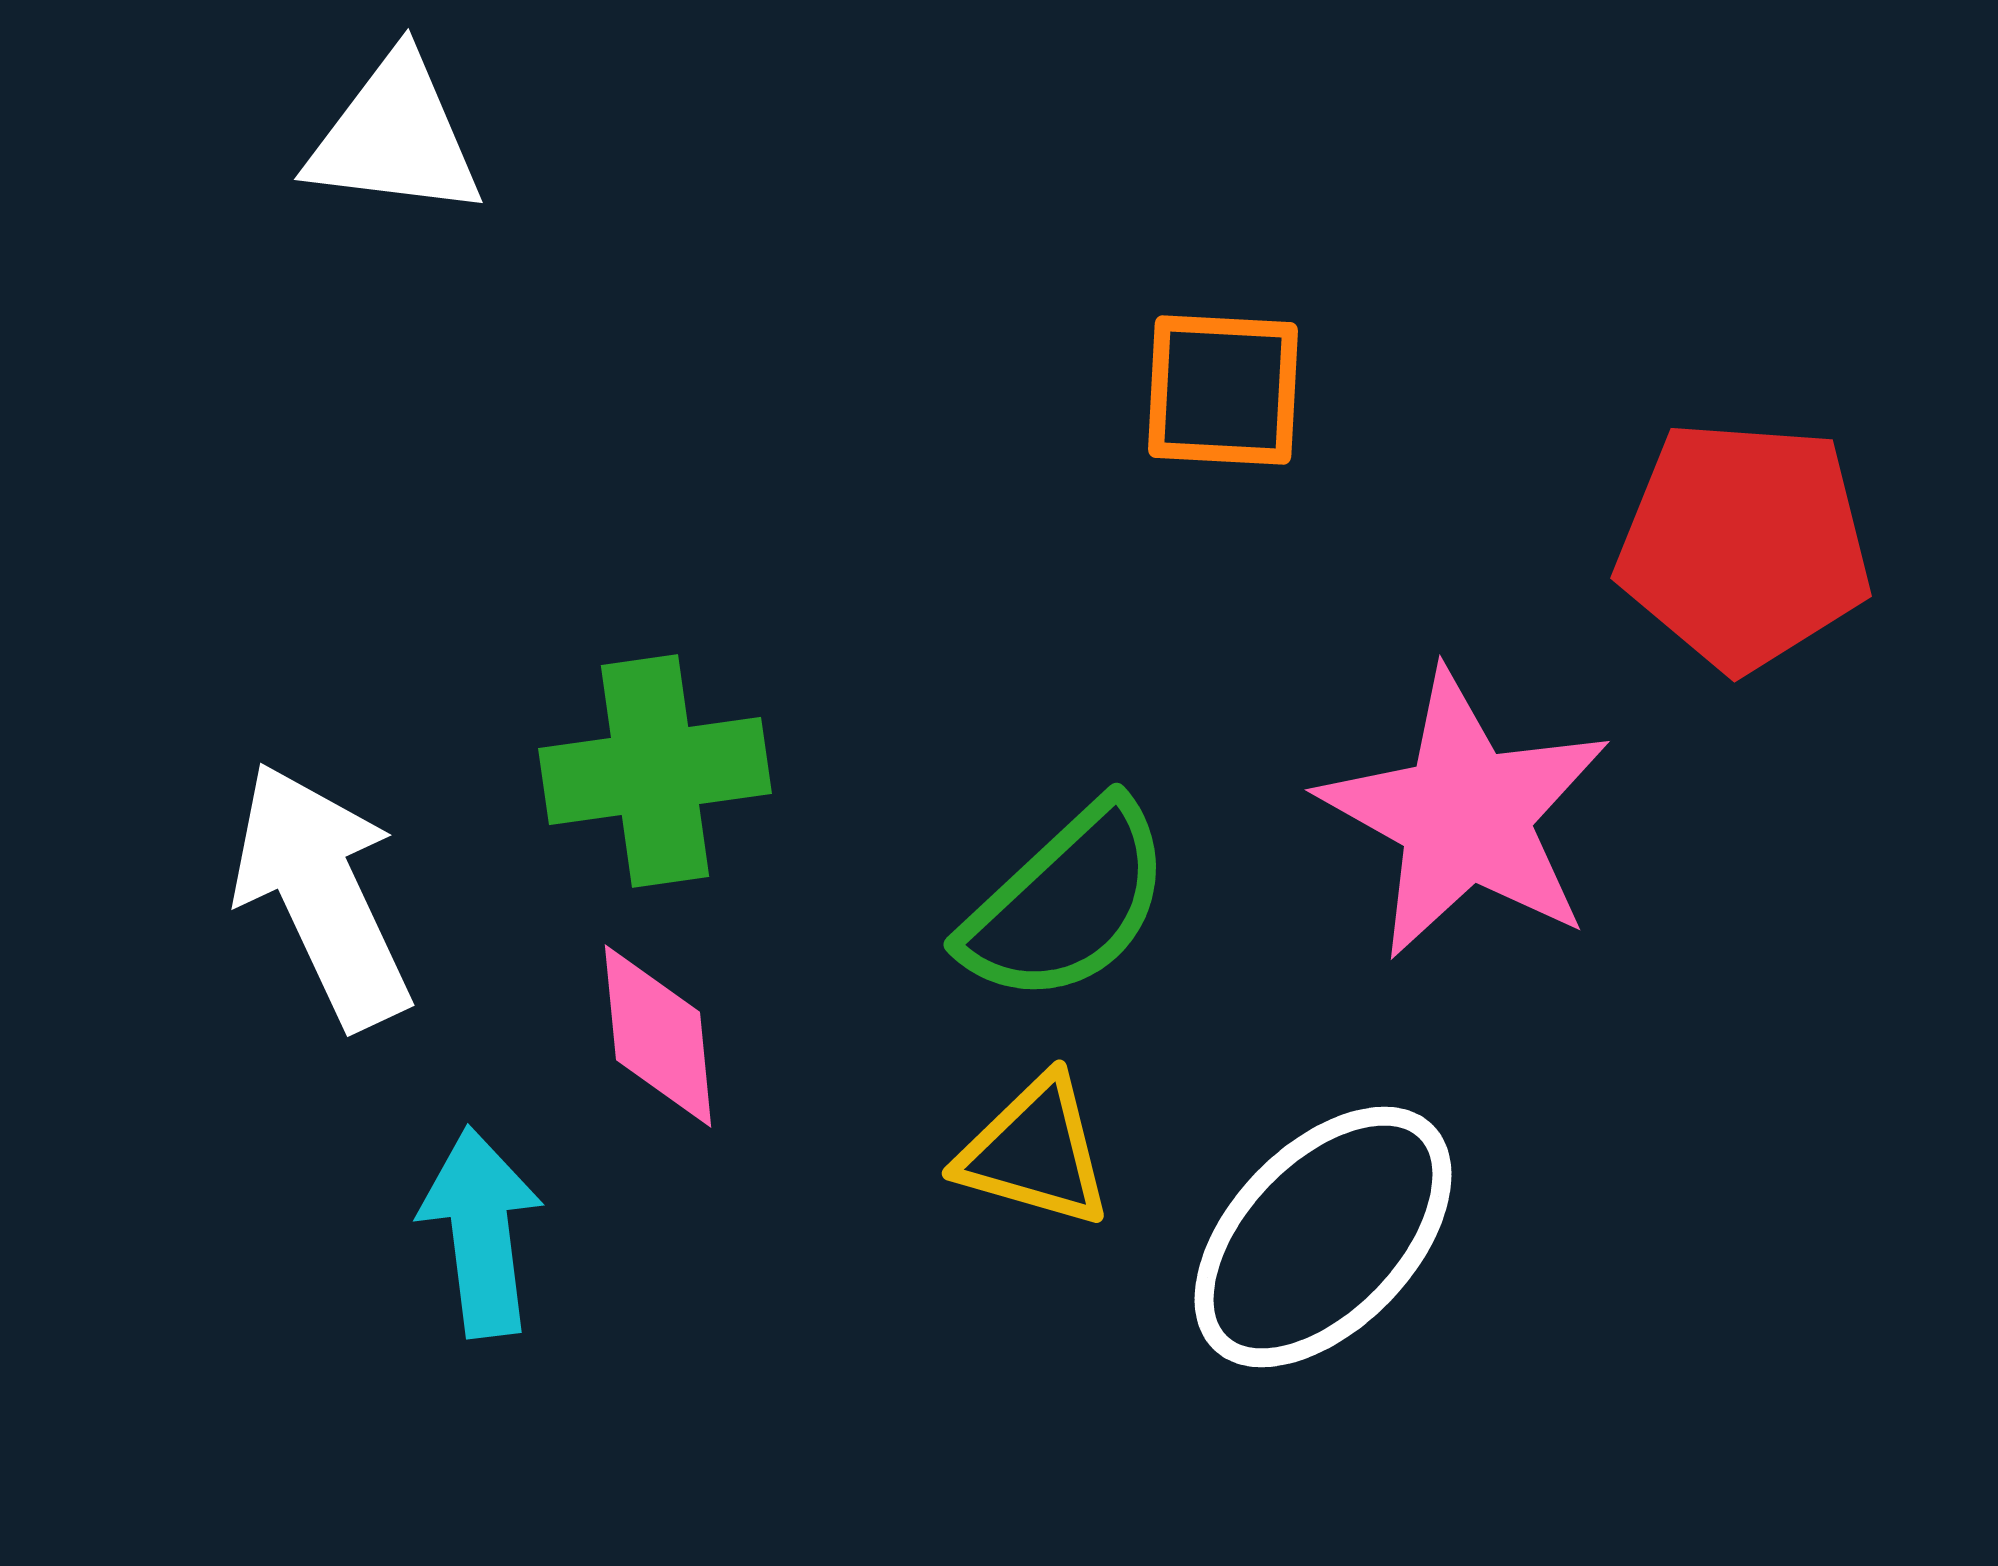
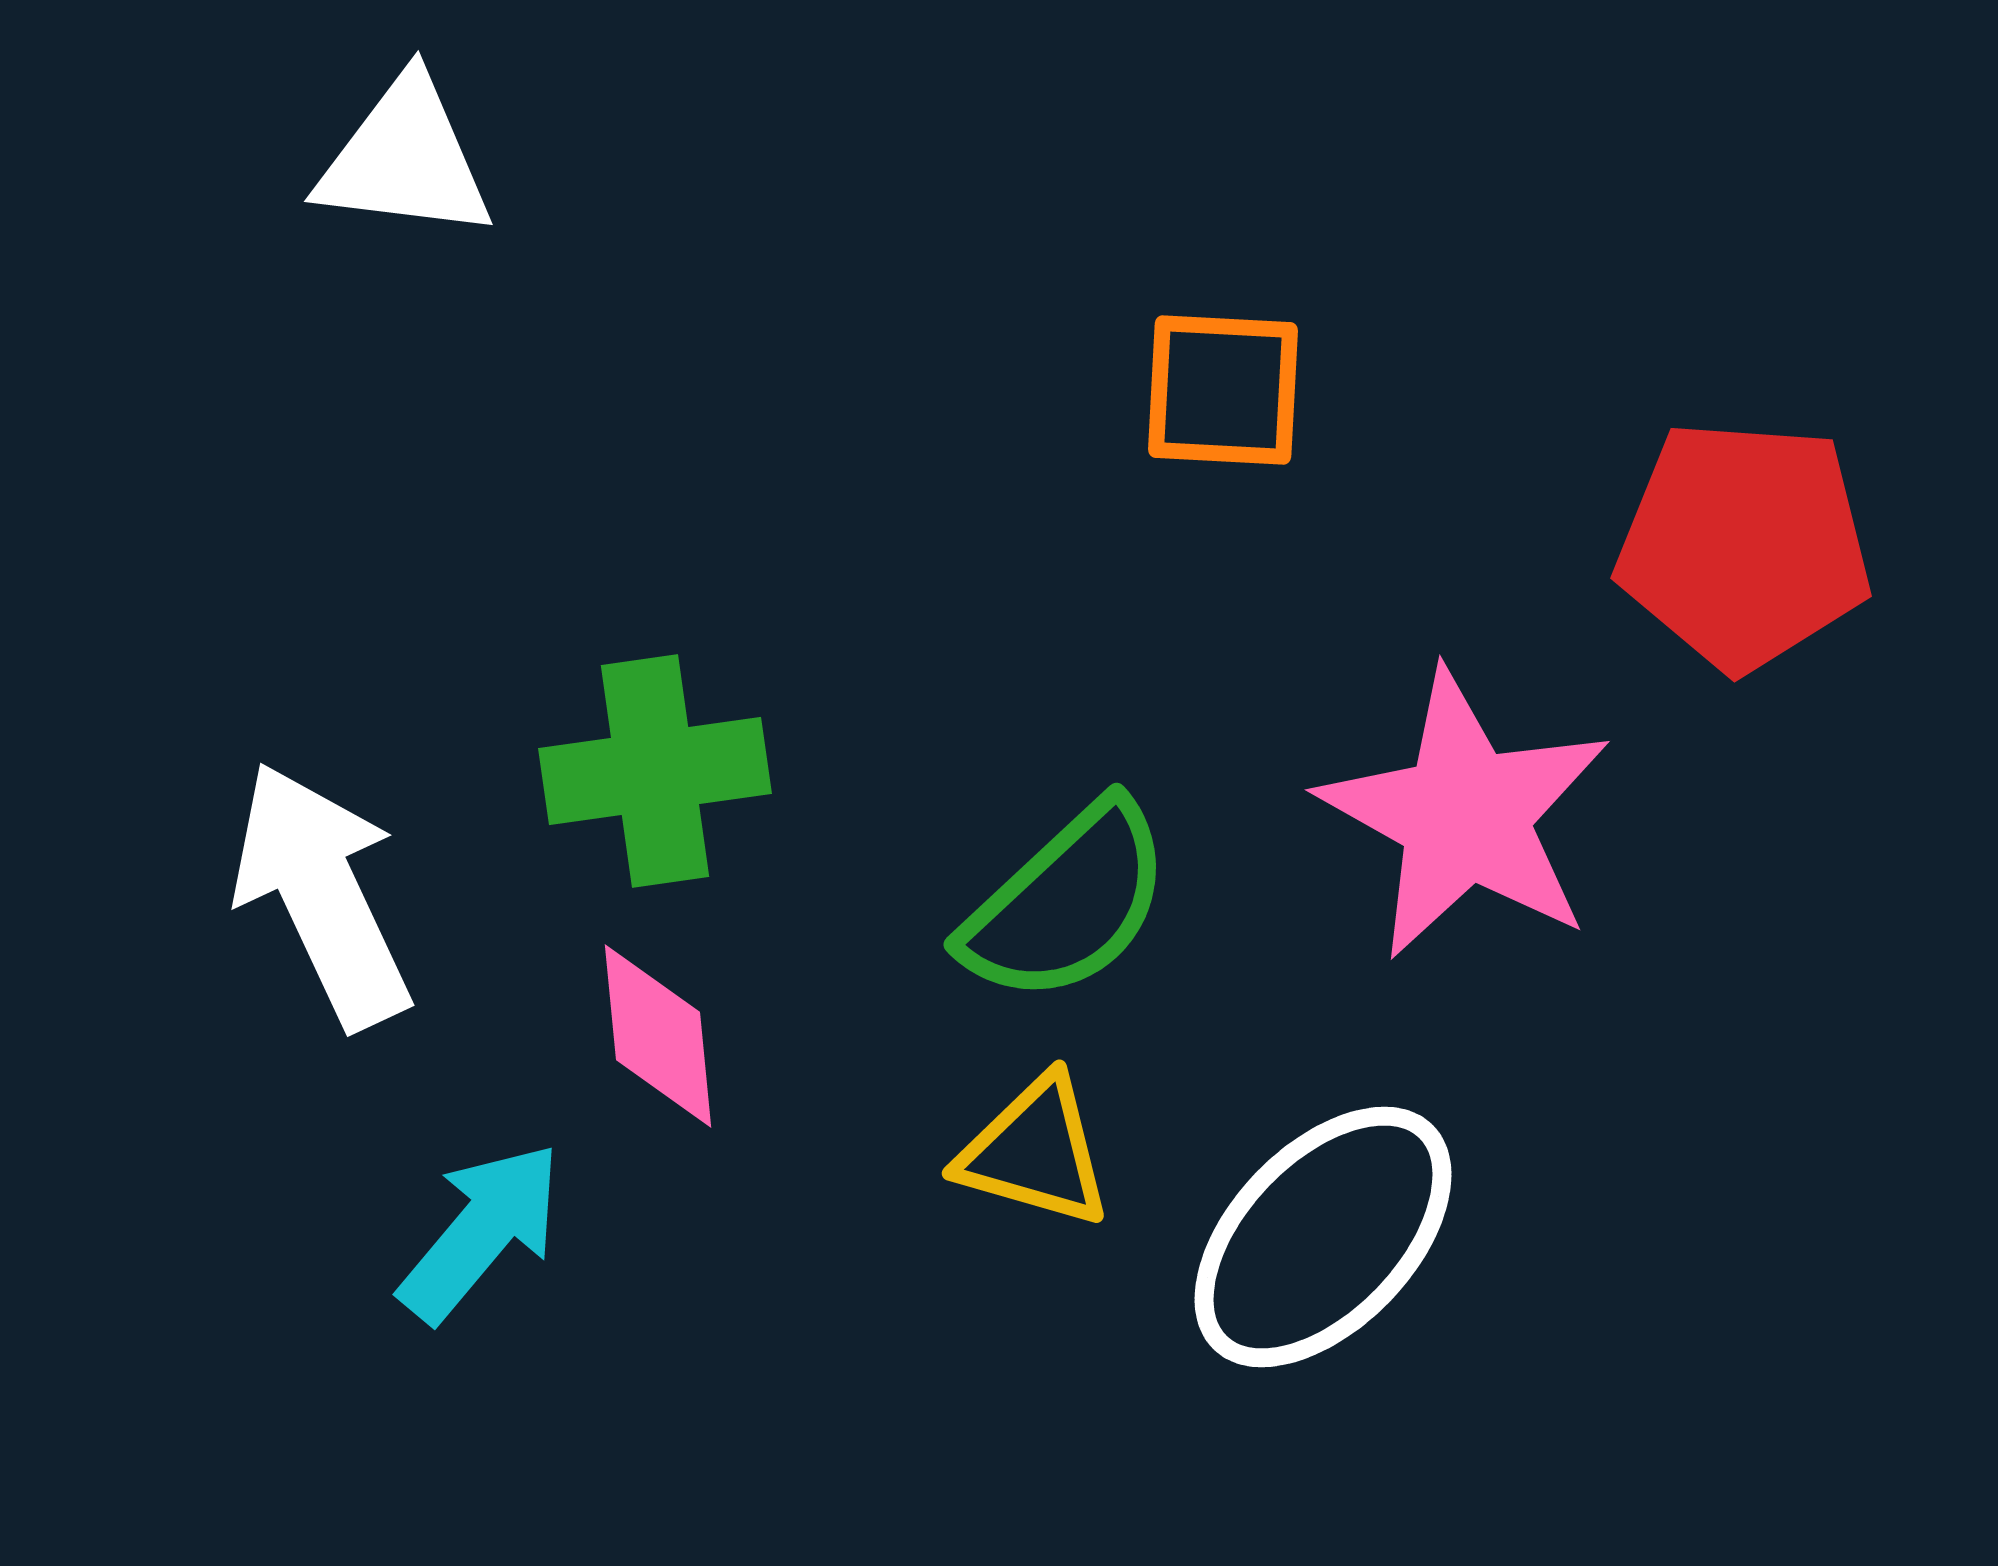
white triangle: moved 10 px right, 22 px down
cyan arrow: rotated 47 degrees clockwise
